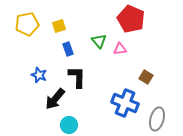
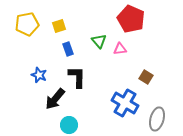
blue cross: rotated 8 degrees clockwise
